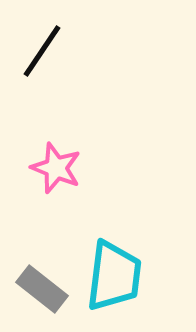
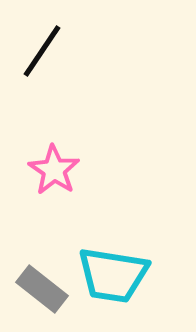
pink star: moved 2 px left, 2 px down; rotated 12 degrees clockwise
cyan trapezoid: moved 1 px left, 1 px up; rotated 92 degrees clockwise
